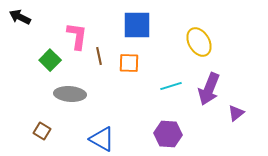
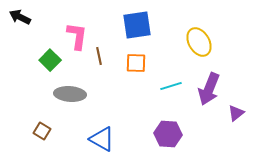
blue square: rotated 8 degrees counterclockwise
orange square: moved 7 px right
